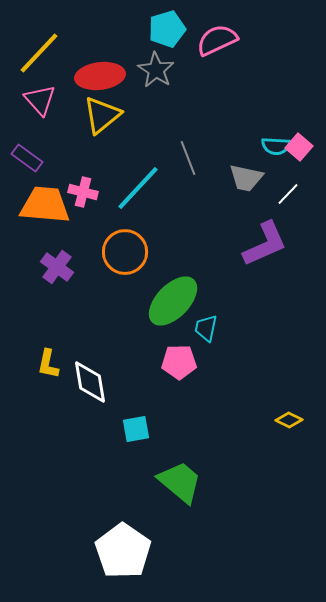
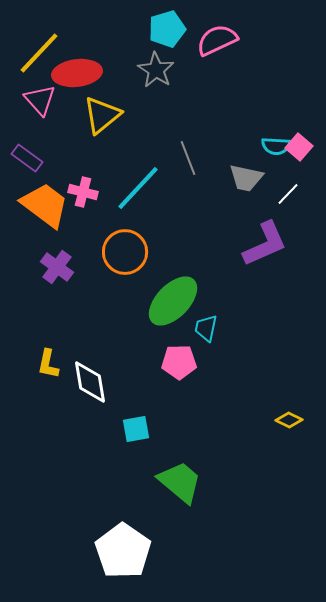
red ellipse: moved 23 px left, 3 px up
orange trapezoid: rotated 32 degrees clockwise
